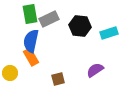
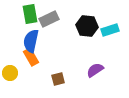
black hexagon: moved 7 px right
cyan rectangle: moved 1 px right, 3 px up
